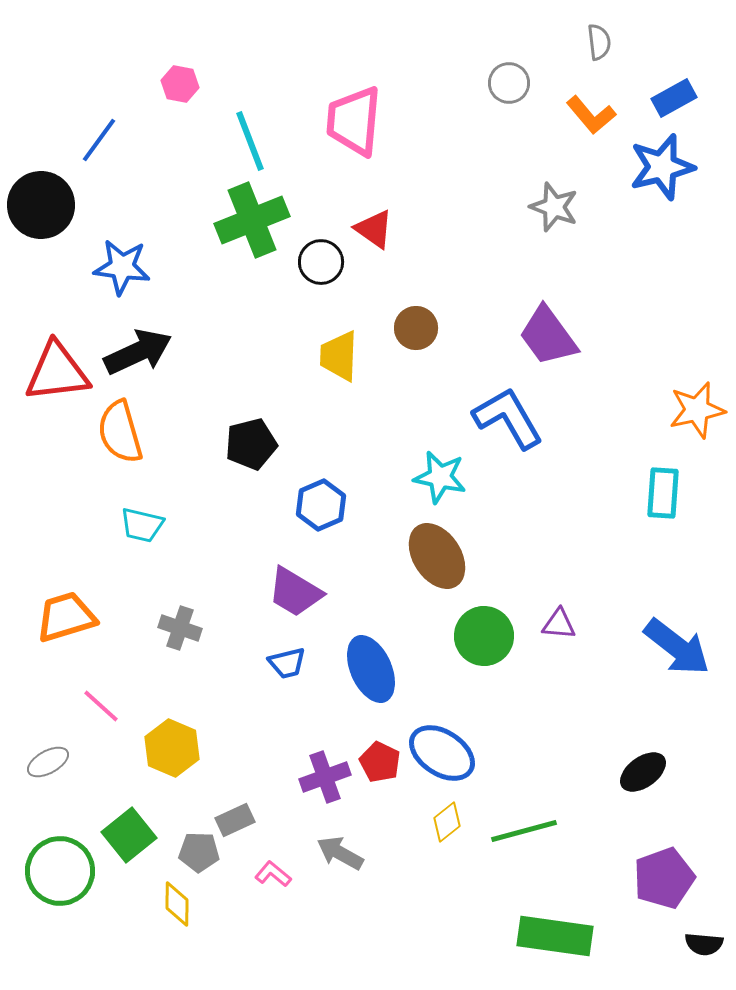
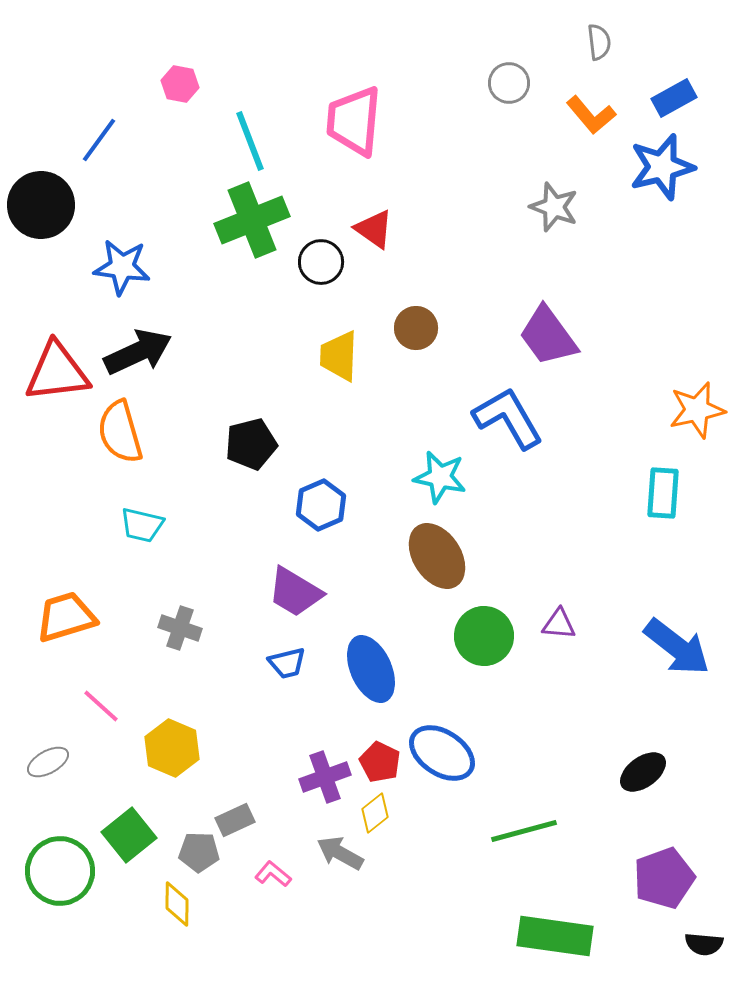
yellow diamond at (447, 822): moved 72 px left, 9 px up
